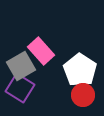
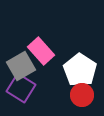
purple square: moved 1 px right
red circle: moved 1 px left
